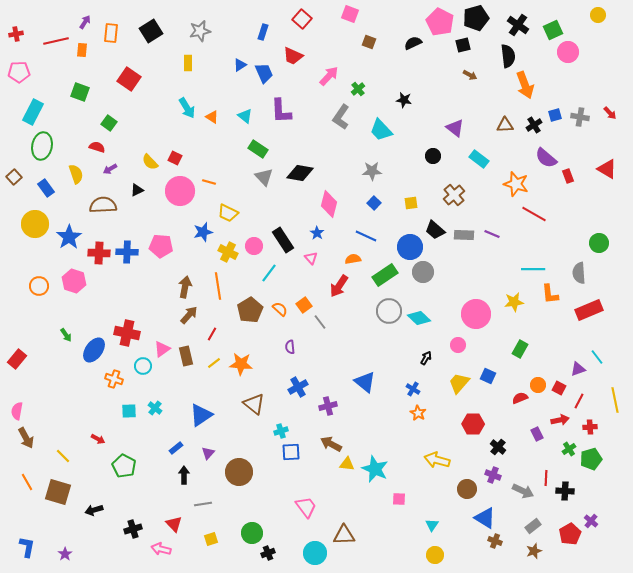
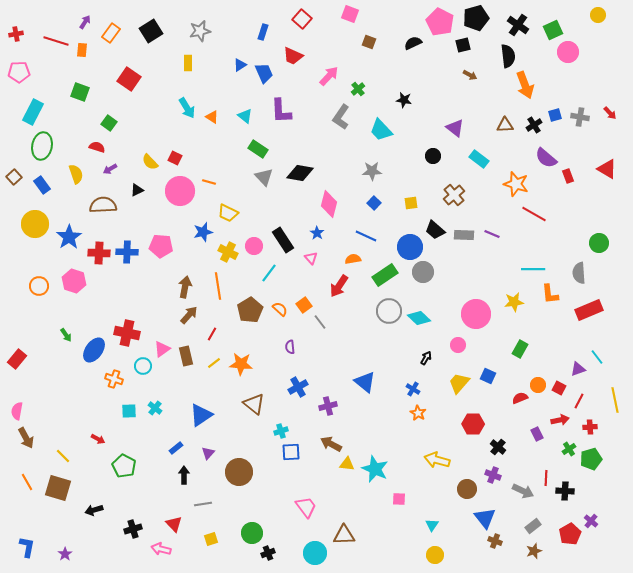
orange rectangle at (111, 33): rotated 30 degrees clockwise
red line at (56, 41): rotated 30 degrees clockwise
blue rectangle at (46, 188): moved 4 px left, 3 px up
brown square at (58, 492): moved 4 px up
blue triangle at (485, 518): rotated 20 degrees clockwise
